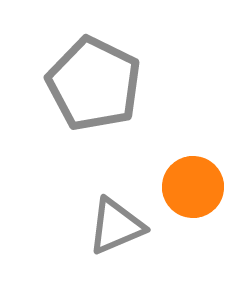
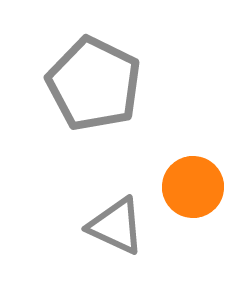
gray triangle: rotated 48 degrees clockwise
